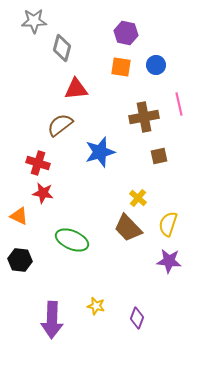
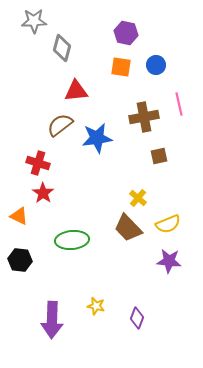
red triangle: moved 2 px down
blue star: moved 3 px left, 14 px up; rotated 8 degrees clockwise
red star: rotated 25 degrees clockwise
yellow semicircle: rotated 130 degrees counterclockwise
green ellipse: rotated 28 degrees counterclockwise
